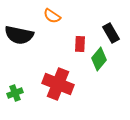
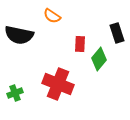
black rectangle: moved 6 px right; rotated 12 degrees clockwise
